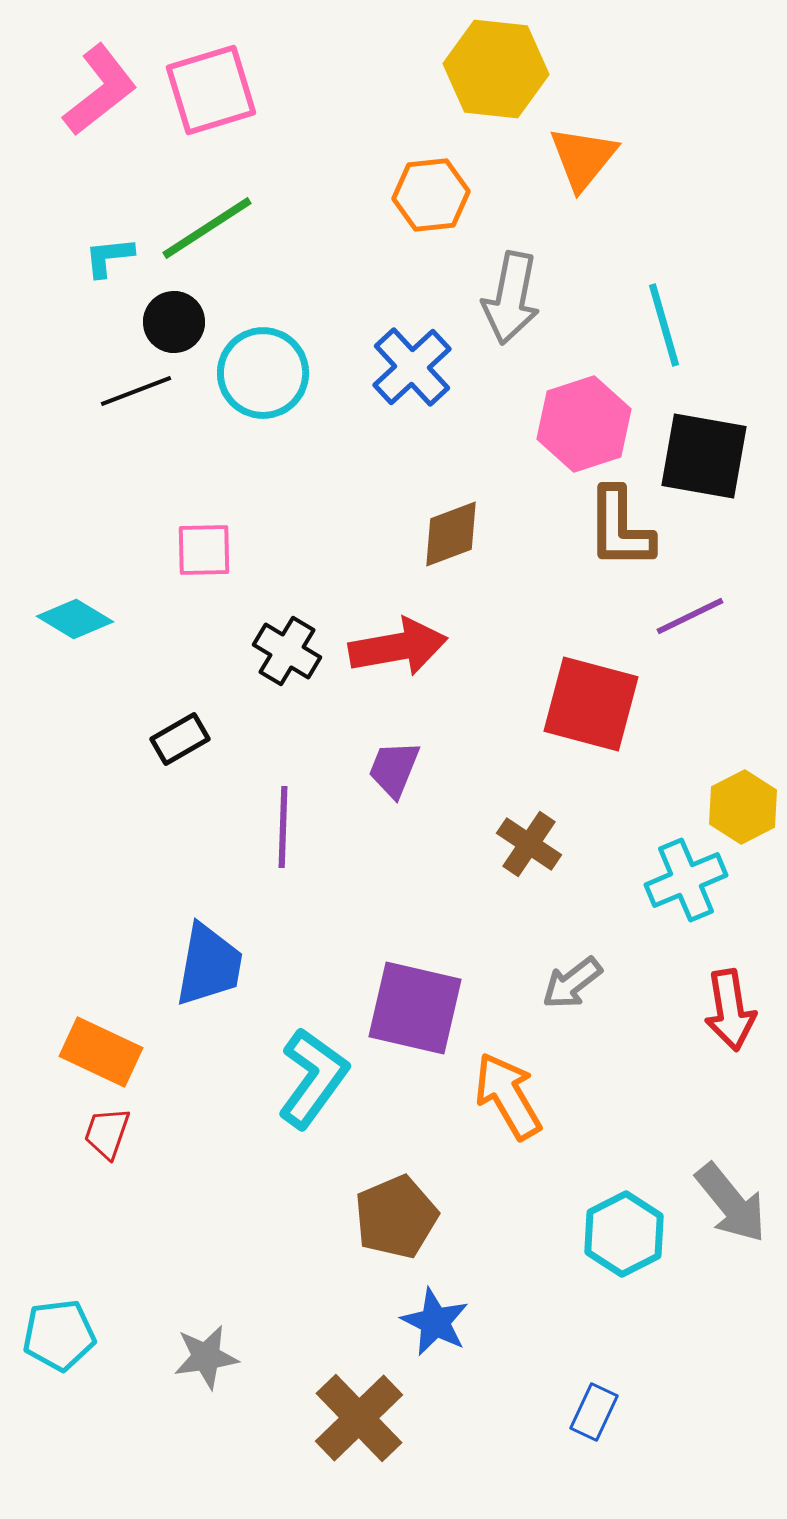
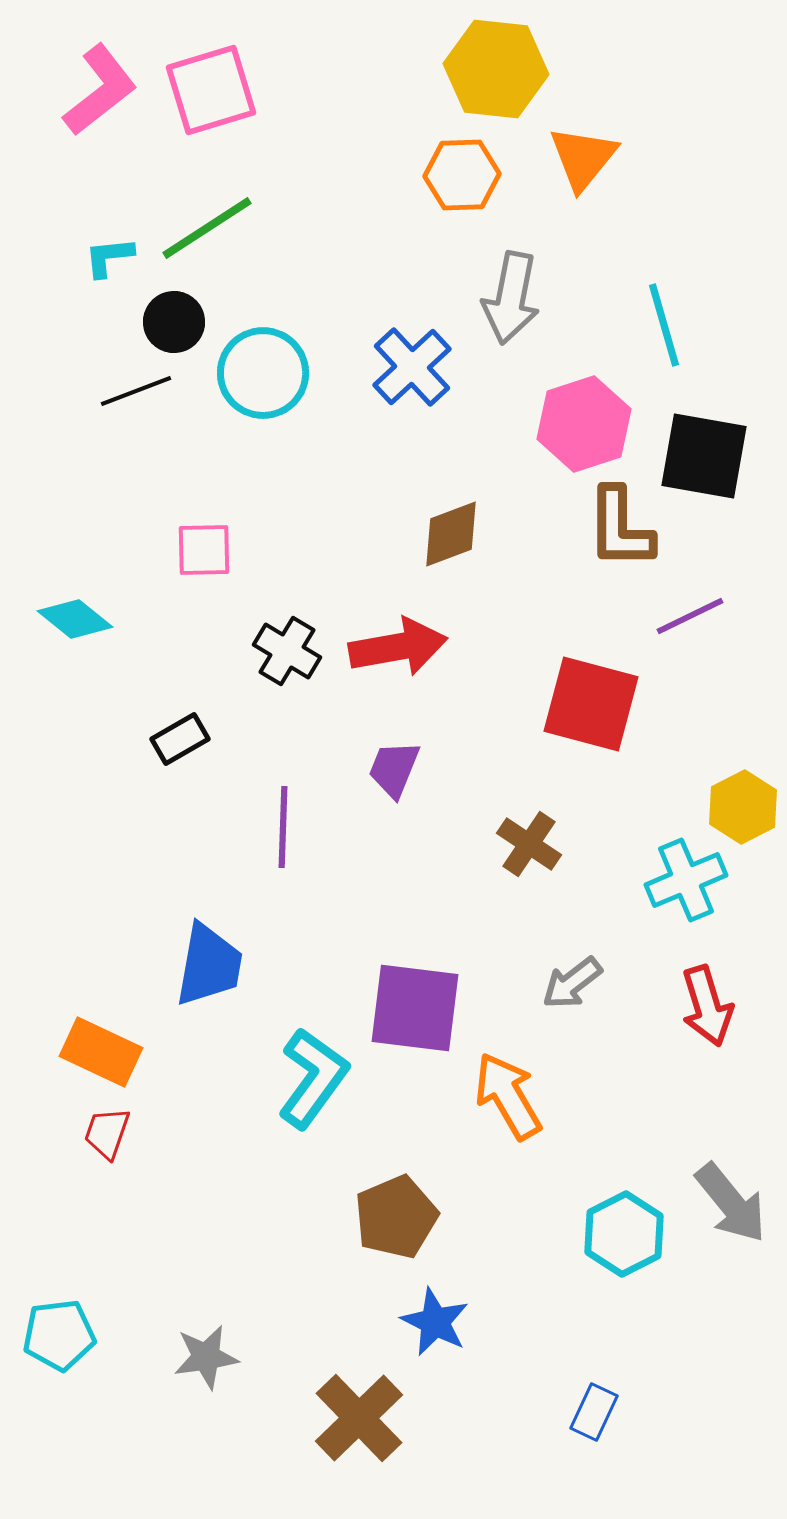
orange hexagon at (431, 195): moved 31 px right, 20 px up; rotated 4 degrees clockwise
cyan diamond at (75, 619): rotated 8 degrees clockwise
purple square at (415, 1008): rotated 6 degrees counterclockwise
red arrow at (730, 1010): moved 23 px left, 4 px up; rotated 8 degrees counterclockwise
